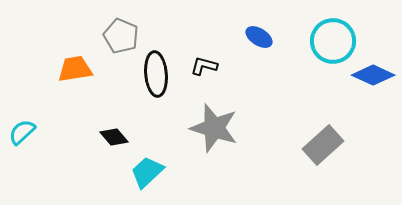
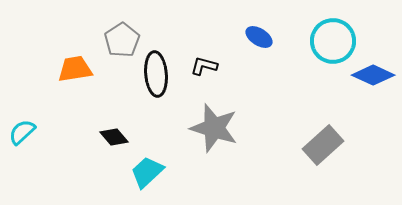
gray pentagon: moved 1 px right, 4 px down; rotated 16 degrees clockwise
